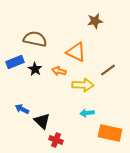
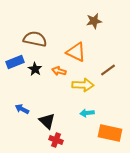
brown star: moved 1 px left
black triangle: moved 5 px right
